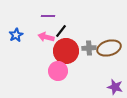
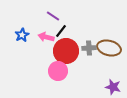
purple line: moved 5 px right; rotated 32 degrees clockwise
blue star: moved 6 px right
brown ellipse: rotated 30 degrees clockwise
purple star: moved 2 px left
